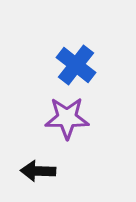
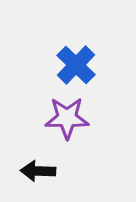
blue cross: rotated 6 degrees clockwise
